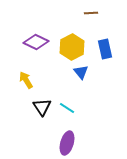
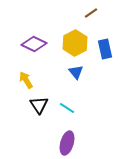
brown line: rotated 32 degrees counterclockwise
purple diamond: moved 2 px left, 2 px down
yellow hexagon: moved 3 px right, 4 px up
blue triangle: moved 5 px left
black triangle: moved 3 px left, 2 px up
